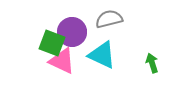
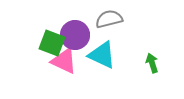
purple circle: moved 3 px right, 3 px down
pink triangle: moved 2 px right
